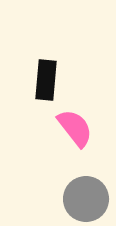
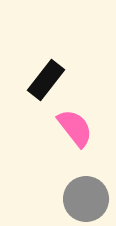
black rectangle: rotated 33 degrees clockwise
